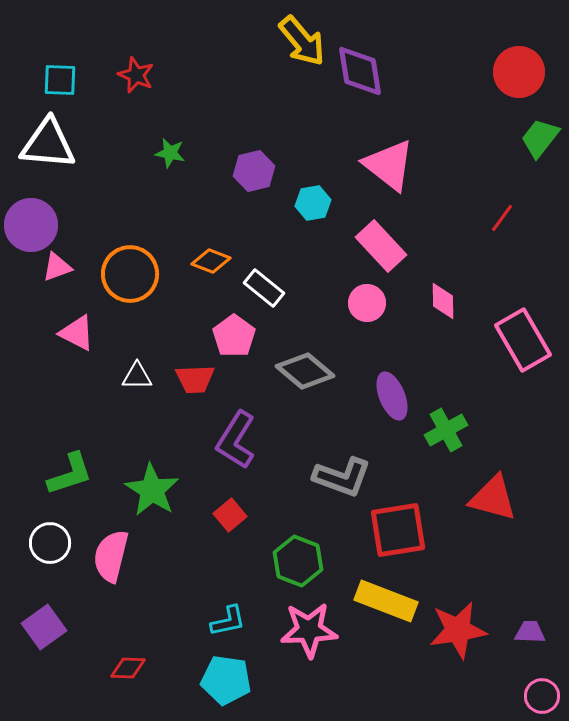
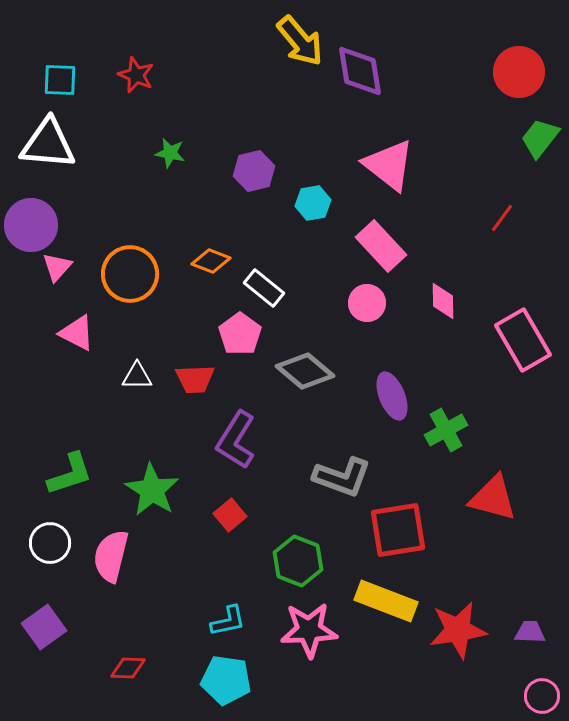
yellow arrow at (302, 41): moved 2 px left
pink triangle at (57, 267): rotated 28 degrees counterclockwise
pink pentagon at (234, 336): moved 6 px right, 2 px up
